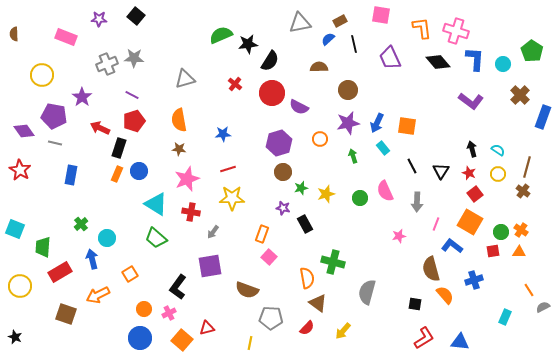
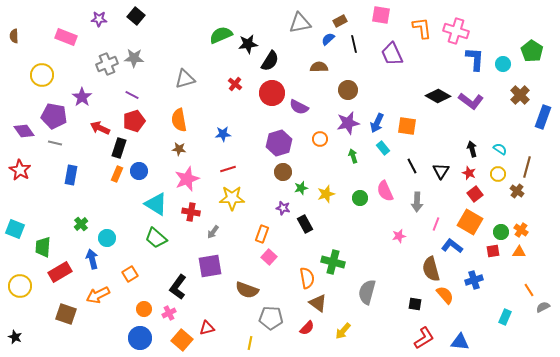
brown semicircle at (14, 34): moved 2 px down
purple trapezoid at (390, 58): moved 2 px right, 4 px up
black diamond at (438, 62): moved 34 px down; rotated 20 degrees counterclockwise
cyan semicircle at (498, 150): moved 2 px right, 1 px up
brown cross at (523, 191): moved 6 px left
